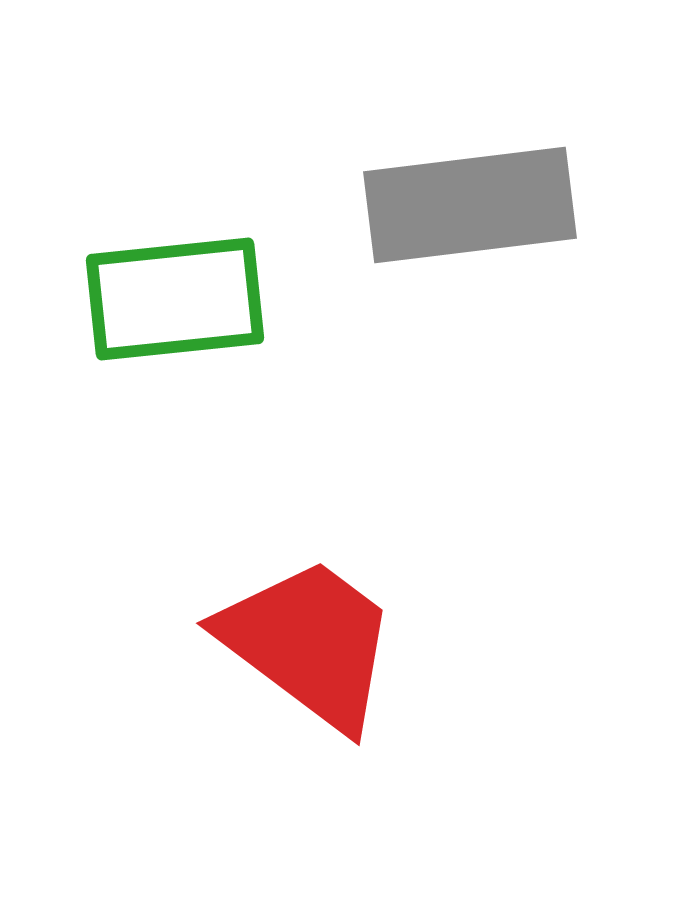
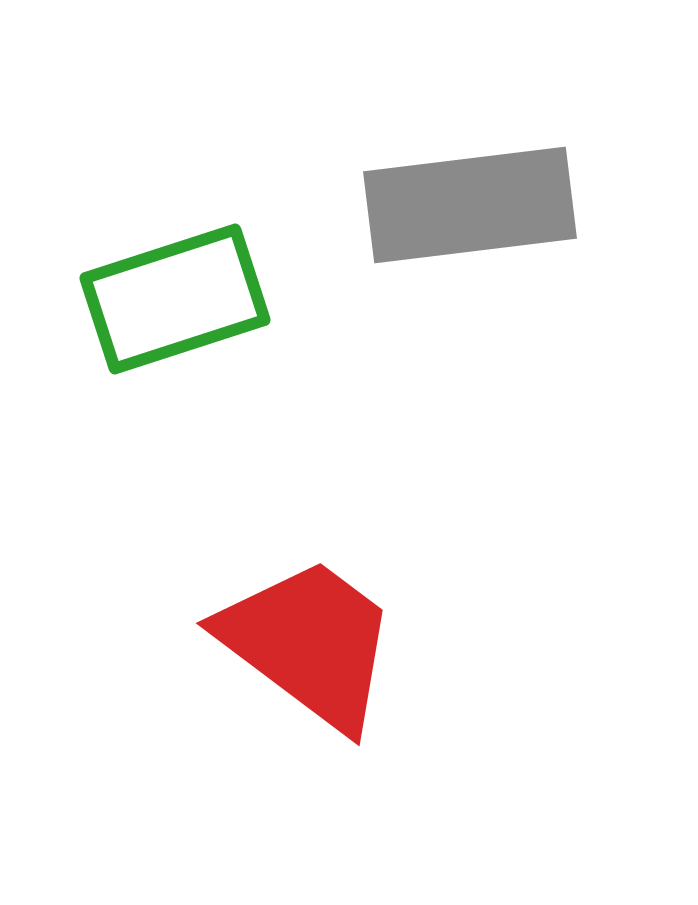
green rectangle: rotated 12 degrees counterclockwise
